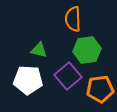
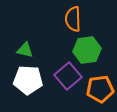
green triangle: moved 14 px left
